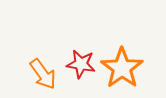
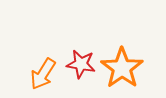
orange arrow: rotated 68 degrees clockwise
